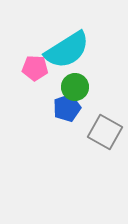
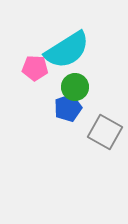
blue pentagon: moved 1 px right
